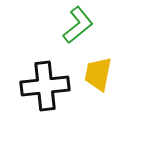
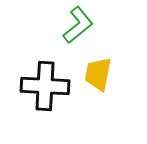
black cross: rotated 9 degrees clockwise
